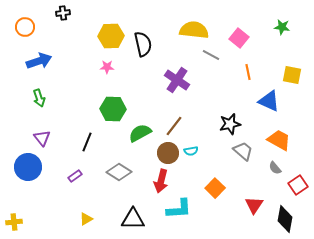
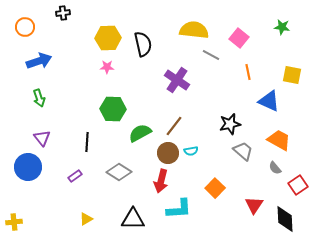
yellow hexagon: moved 3 px left, 2 px down
black line: rotated 18 degrees counterclockwise
black diamond: rotated 12 degrees counterclockwise
